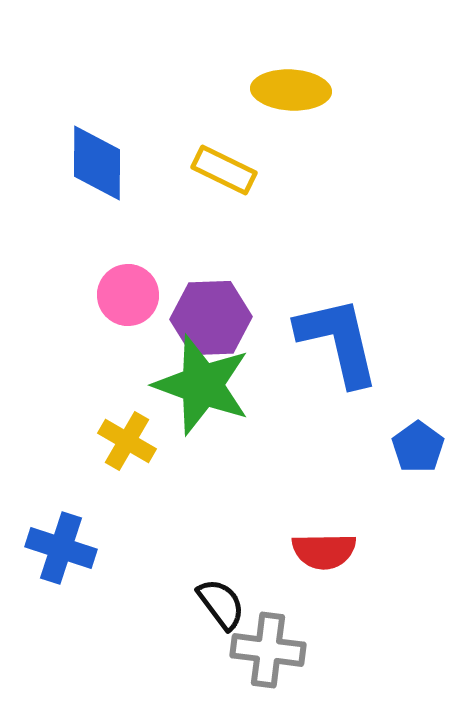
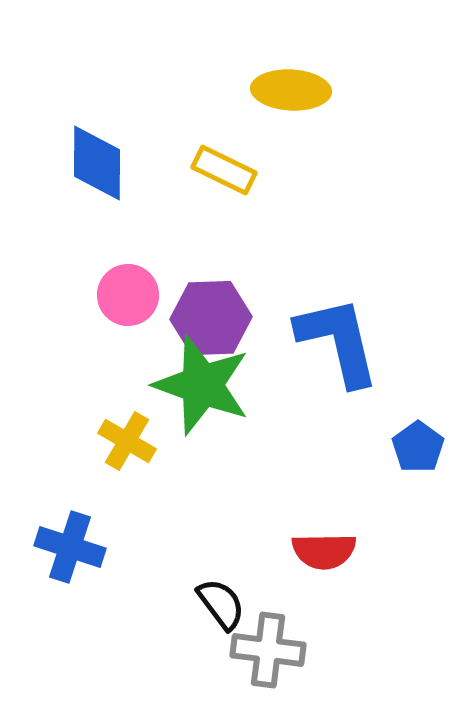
blue cross: moved 9 px right, 1 px up
